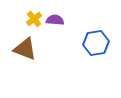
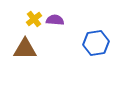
brown triangle: rotated 20 degrees counterclockwise
